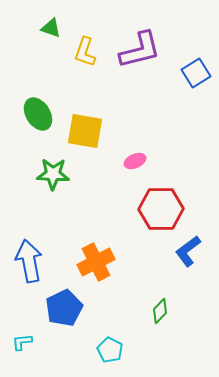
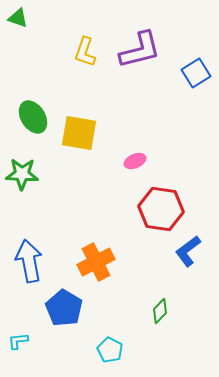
green triangle: moved 33 px left, 10 px up
green ellipse: moved 5 px left, 3 px down
yellow square: moved 6 px left, 2 px down
green star: moved 31 px left
red hexagon: rotated 9 degrees clockwise
blue pentagon: rotated 15 degrees counterclockwise
cyan L-shape: moved 4 px left, 1 px up
